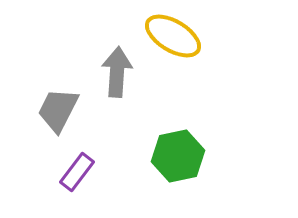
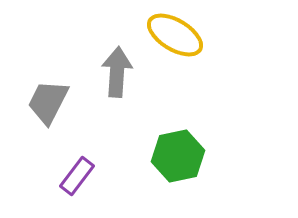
yellow ellipse: moved 2 px right, 1 px up
gray trapezoid: moved 10 px left, 8 px up
purple rectangle: moved 4 px down
